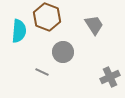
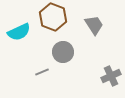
brown hexagon: moved 6 px right
cyan semicircle: moved 1 px down; rotated 60 degrees clockwise
gray line: rotated 48 degrees counterclockwise
gray cross: moved 1 px right, 1 px up
